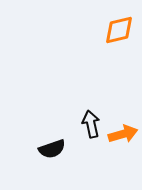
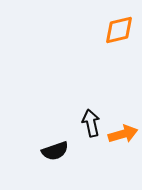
black arrow: moved 1 px up
black semicircle: moved 3 px right, 2 px down
